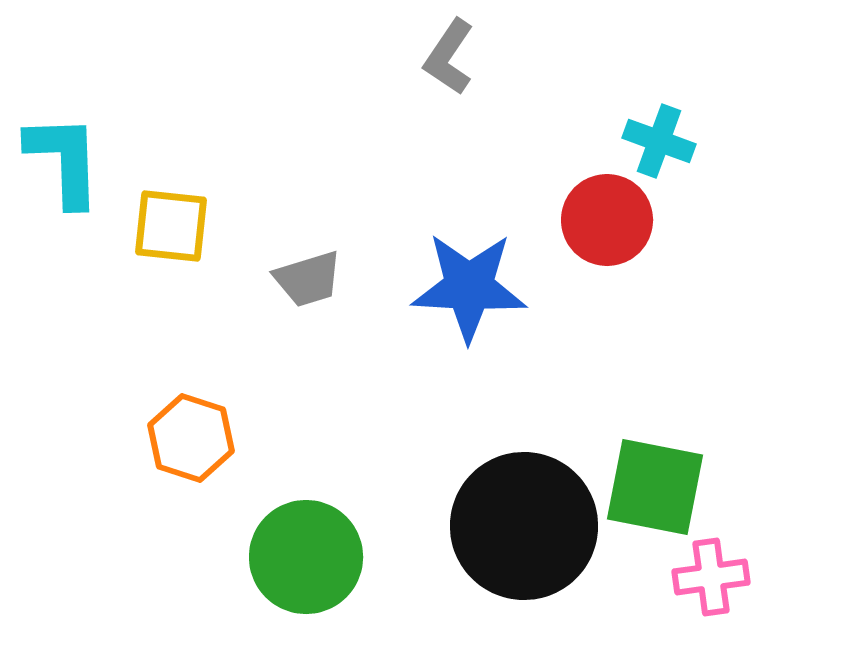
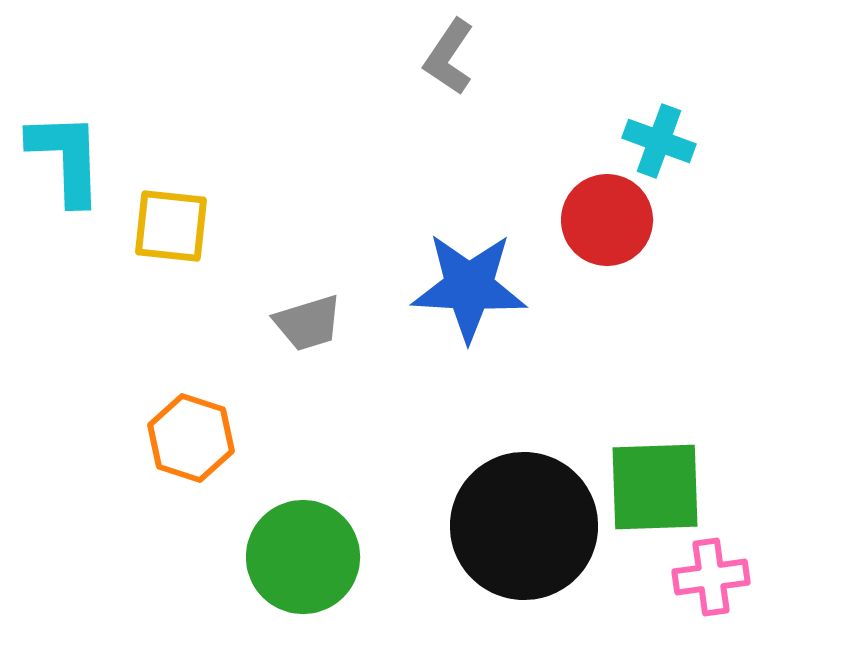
cyan L-shape: moved 2 px right, 2 px up
gray trapezoid: moved 44 px down
green square: rotated 13 degrees counterclockwise
green circle: moved 3 px left
